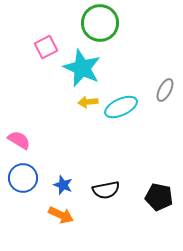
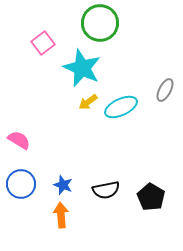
pink square: moved 3 px left, 4 px up; rotated 10 degrees counterclockwise
yellow arrow: rotated 30 degrees counterclockwise
blue circle: moved 2 px left, 6 px down
black pentagon: moved 8 px left; rotated 20 degrees clockwise
orange arrow: rotated 120 degrees counterclockwise
